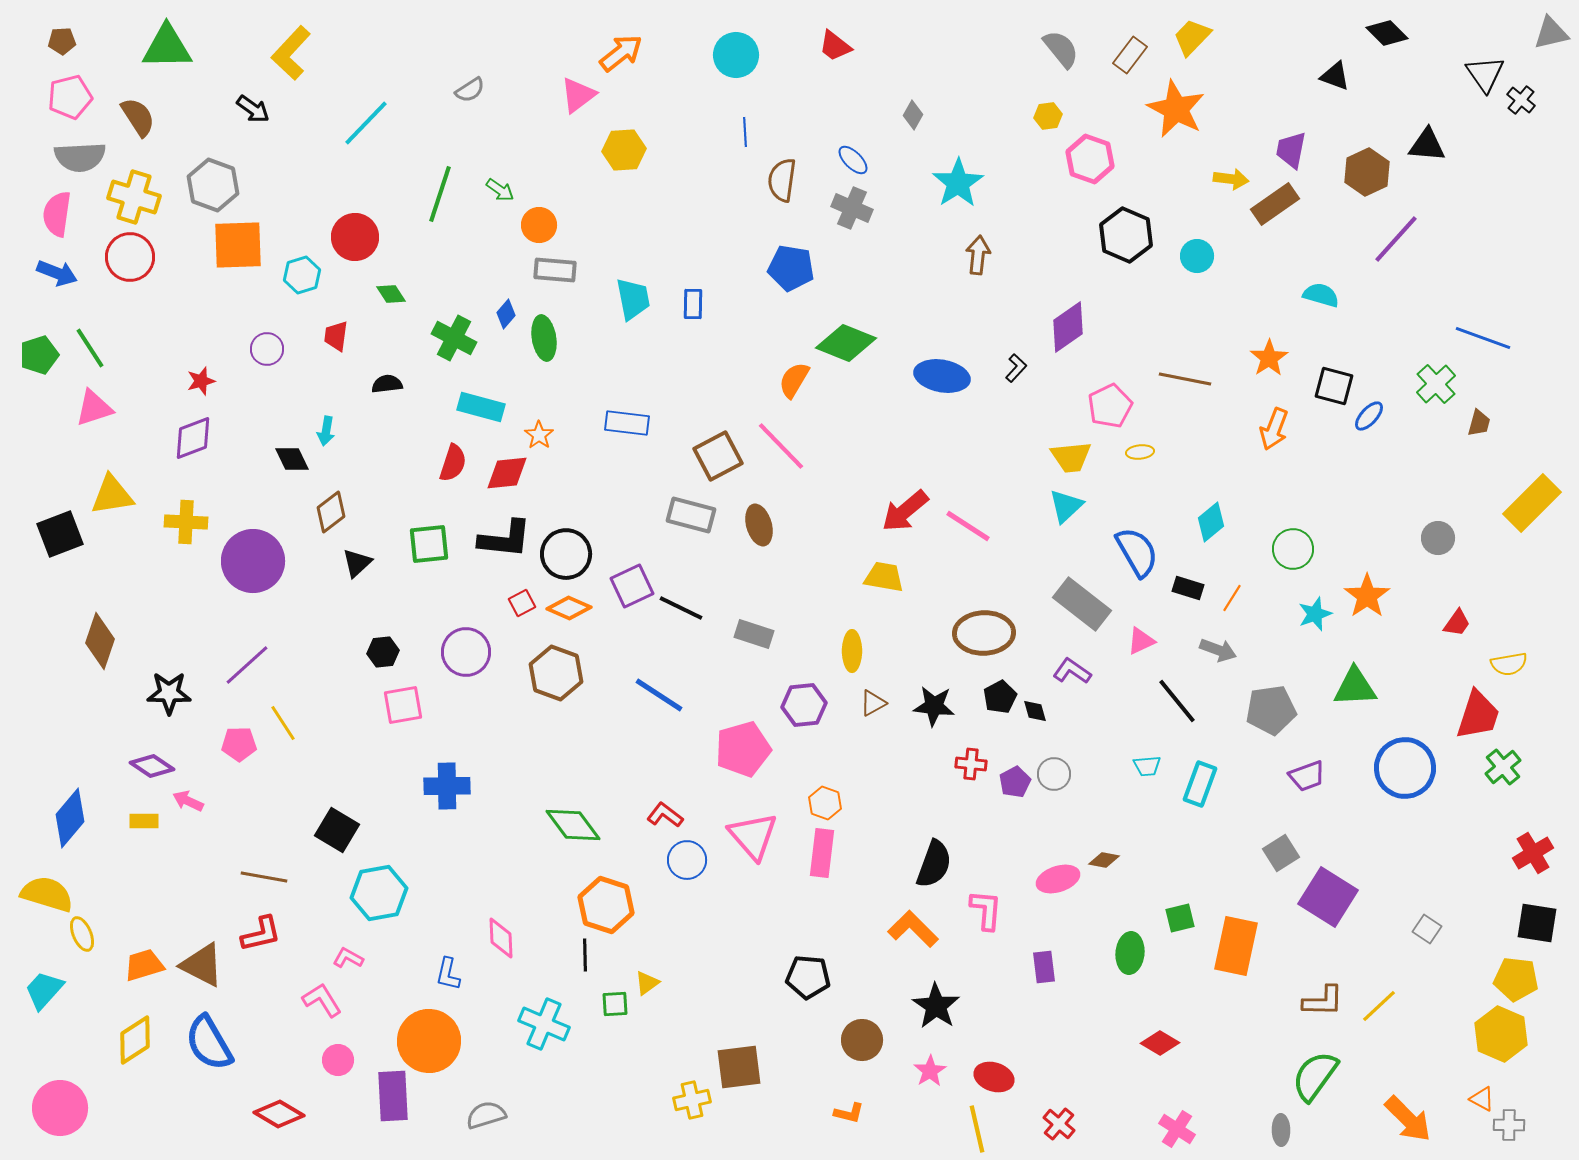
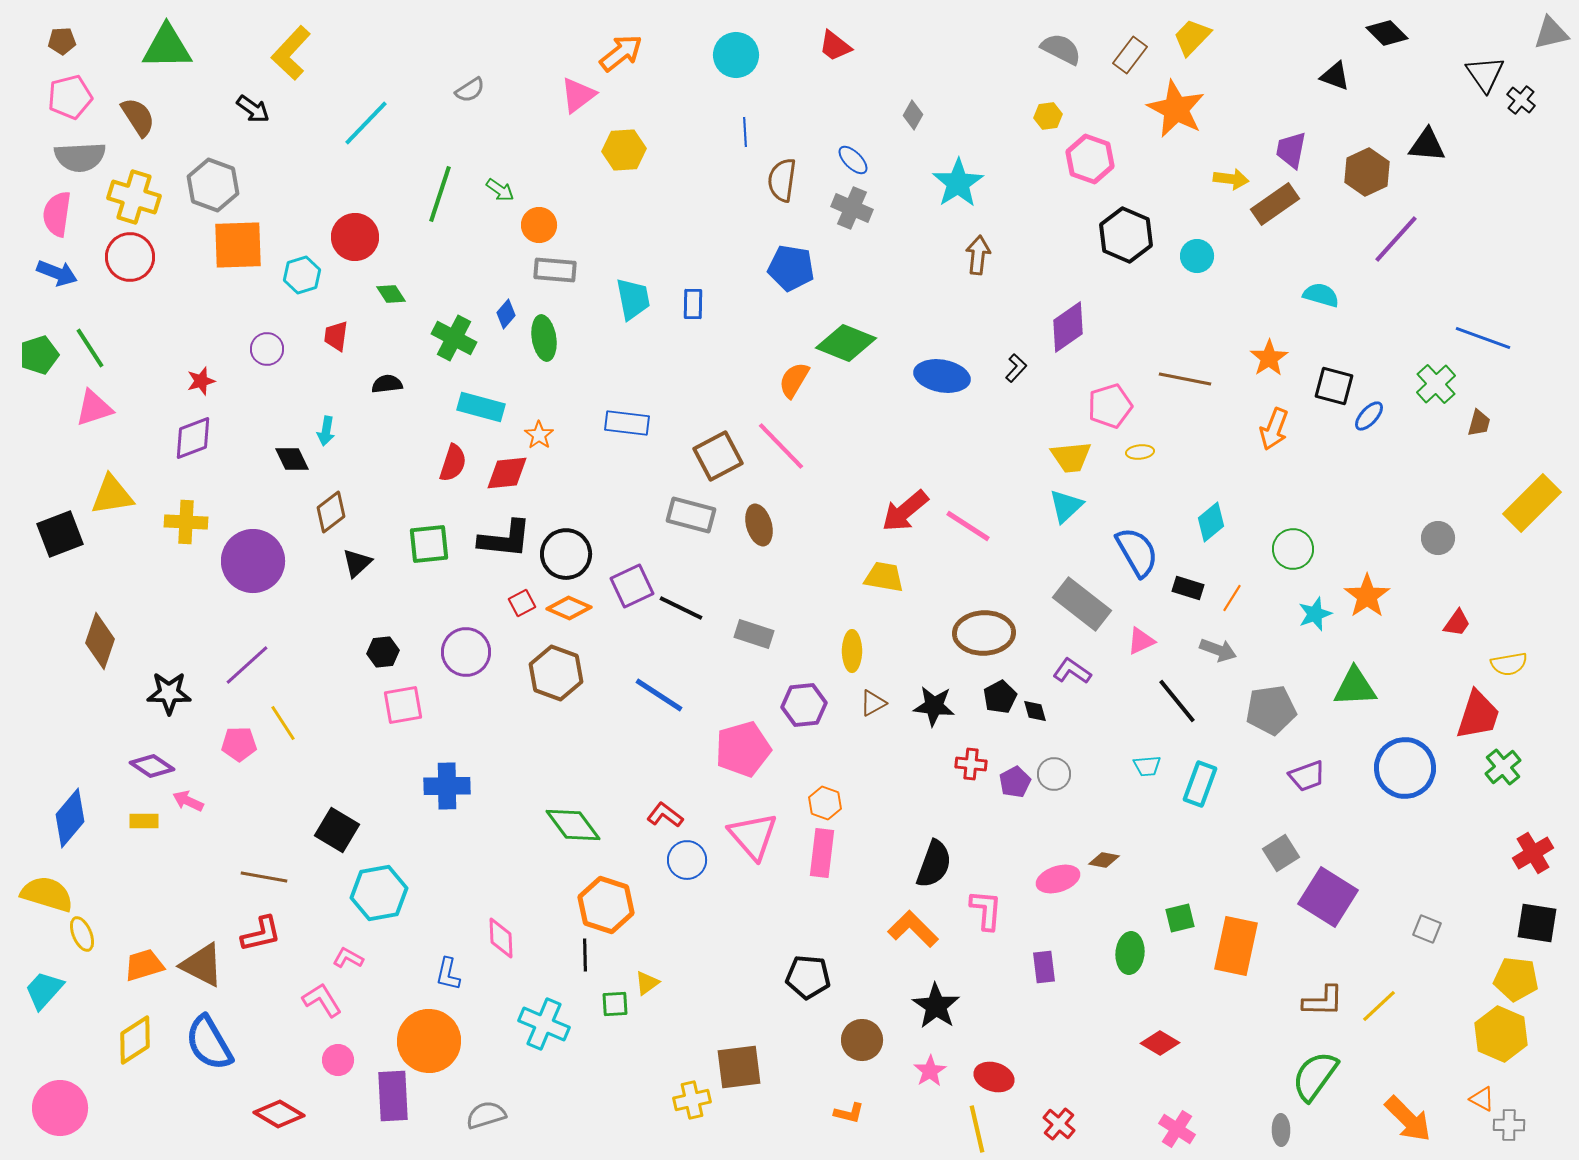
gray semicircle at (1061, 49): rotated 24 degrees counterclockwise
pink pentagon at (1110, 406): rotated 9 degrees clockwise
gray square at (1427, 929): rotated 12 degrees counterclockwise
